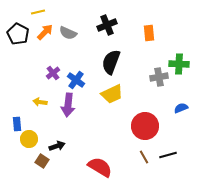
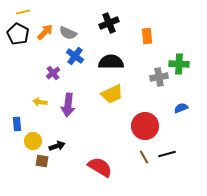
yellow line: moved 15 px left
black cross: moved 2 px right, 2 px up
orange rectangle: moved 2 px left, 3 px down
black semicircle: rotated 70 degrees clockwise
blue cross: moved 1 px left, 24 px up
yellow circle: moved 4 px right, 2 px down
black line: moved 1 px left, 1 px up
brown square: rotated 24 degrees counterclockwise
